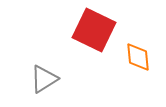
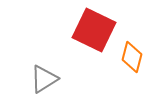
orange diamond: moved 6 px left; rotated 20 degrees clockwise
